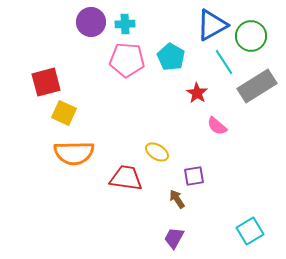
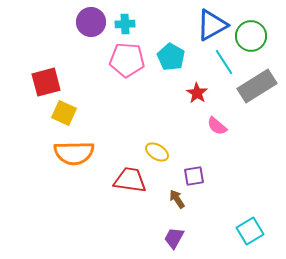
red trapezoid: moved 4 px right, 2 px down
